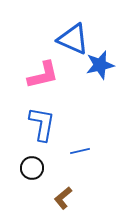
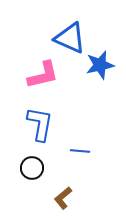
blue triangle: moved 3 px left, 1 px up
blue L-shape: moved 2 px left
blue line: rotated 18 degrees clockwise
